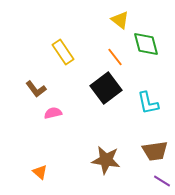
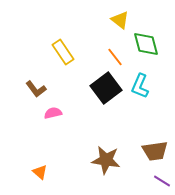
cyan L-shape: moved 8 px left, 17 px up; rotated 35 degrees clockwise
